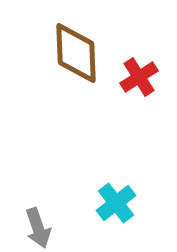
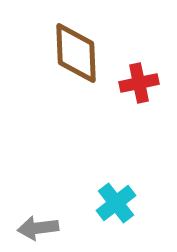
red cross: moved 6 px down; rotated 21 degrees clockwise
gray arrow: rotated 102 degrees clockwise
